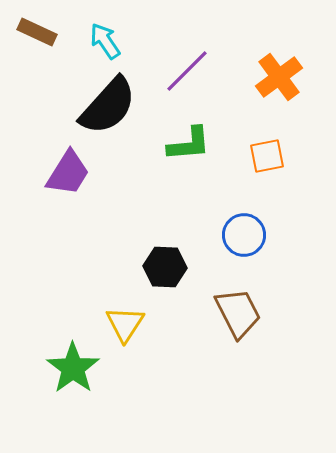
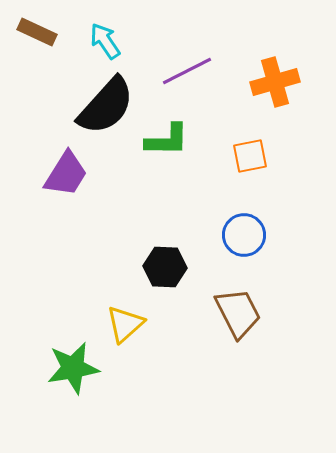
purple line: rotated 18 degrees clockwise
orange cross: moved 4 px left, 5 px down; rotated 21 degrees clockwise
black semicircle: moved 2 px left
green L-shape: moved 22 px left, 4 px up; rotated 6 degrees clockwise
orange square: moved 17 px left
purple trapezoid: moved 2 px left, 1 px down
yellow triangle: rotated 15 degrees clockwise
green star: rotated 26 degrees clockwise
